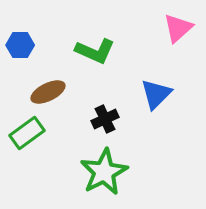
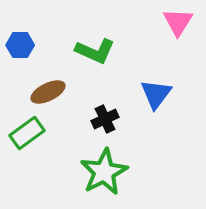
pink triangle: moved 6 px up; rotated 16 degrees counterclockwise
blue triangle: rotated 8 degrees counterclockwise
